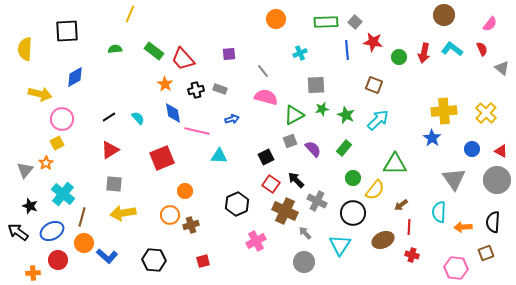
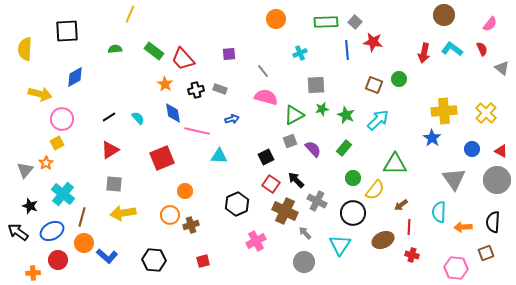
green circle at (399, 57): moved 22 px down
